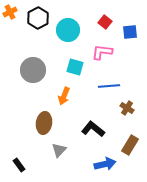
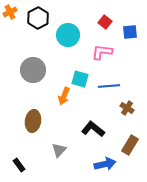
cyan circle: moved 5 px down
cyan square: moved 5 px right, 12 px down
brown ellipse: moved 11 px left, 2 px up
